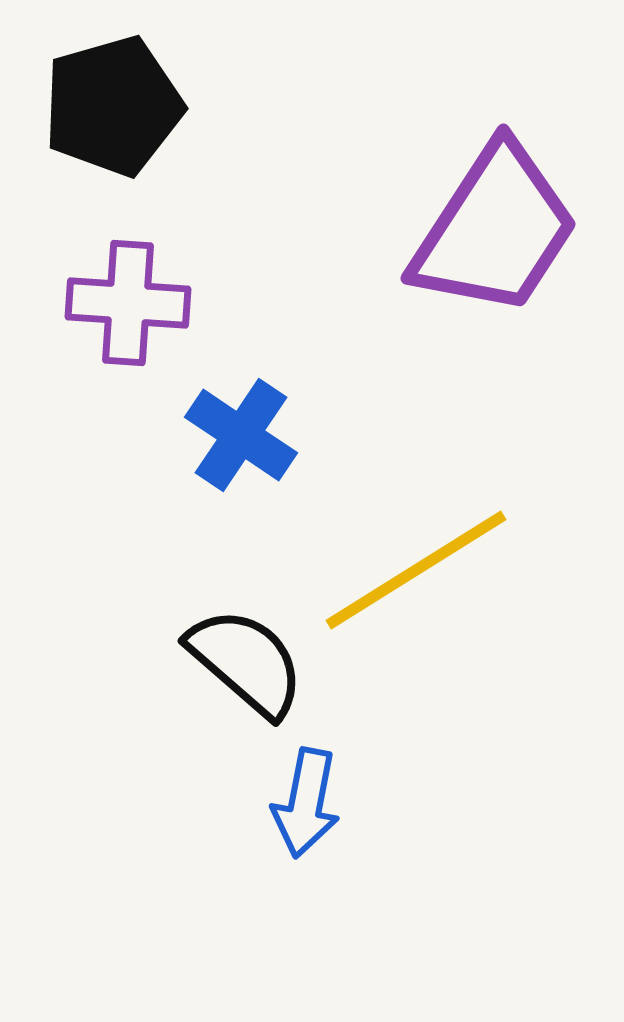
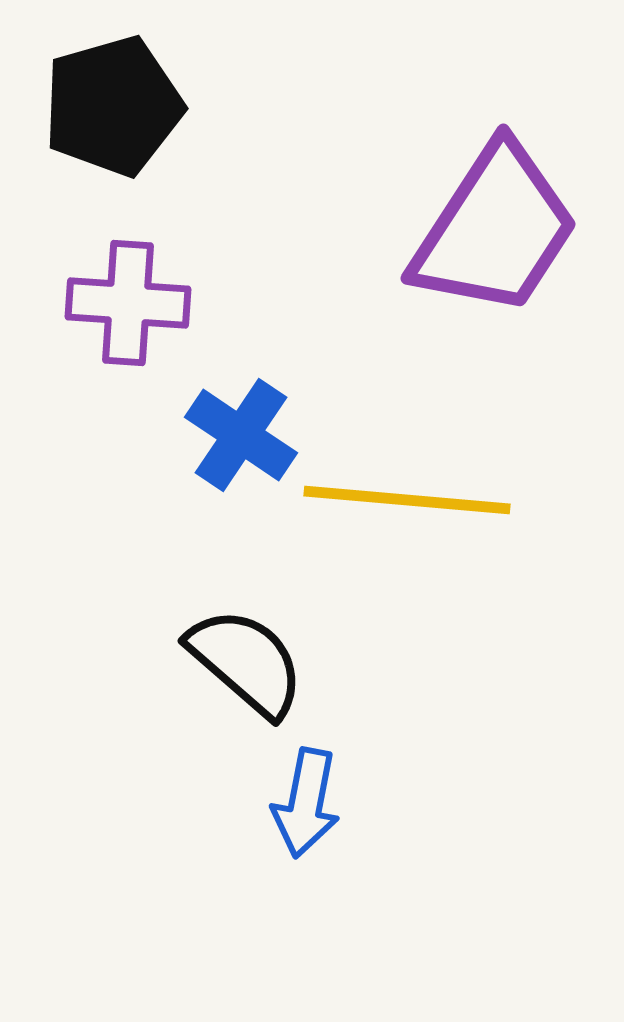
yellow line: moved 9 px left, 70 px up; rotated 37 degrees clockwise
